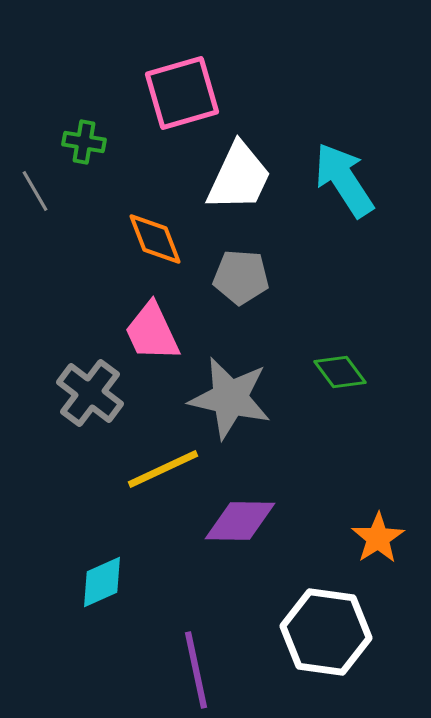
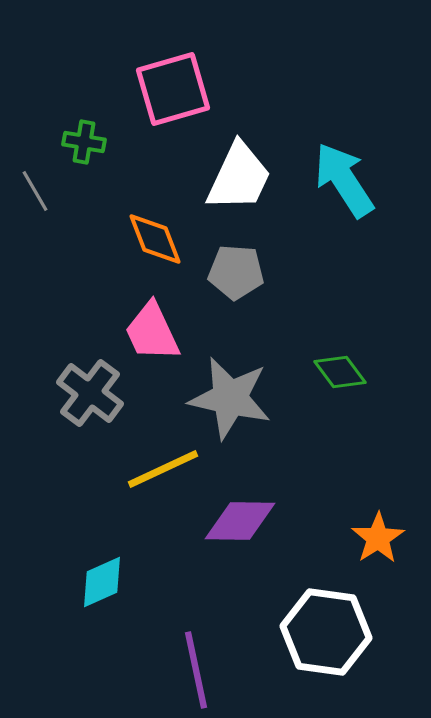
pink square: moved 9 px left, 4 px up
gray pentagon: moved 5 px left, 5 px up
